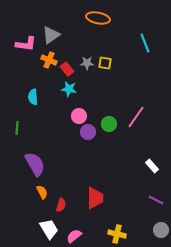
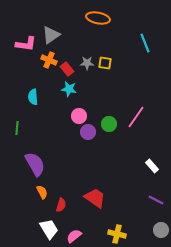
red trapezoid: rotated 55 degrees counterclockwise
